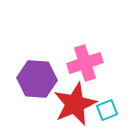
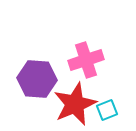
pink cross: moved 1 px right, 3 px up
